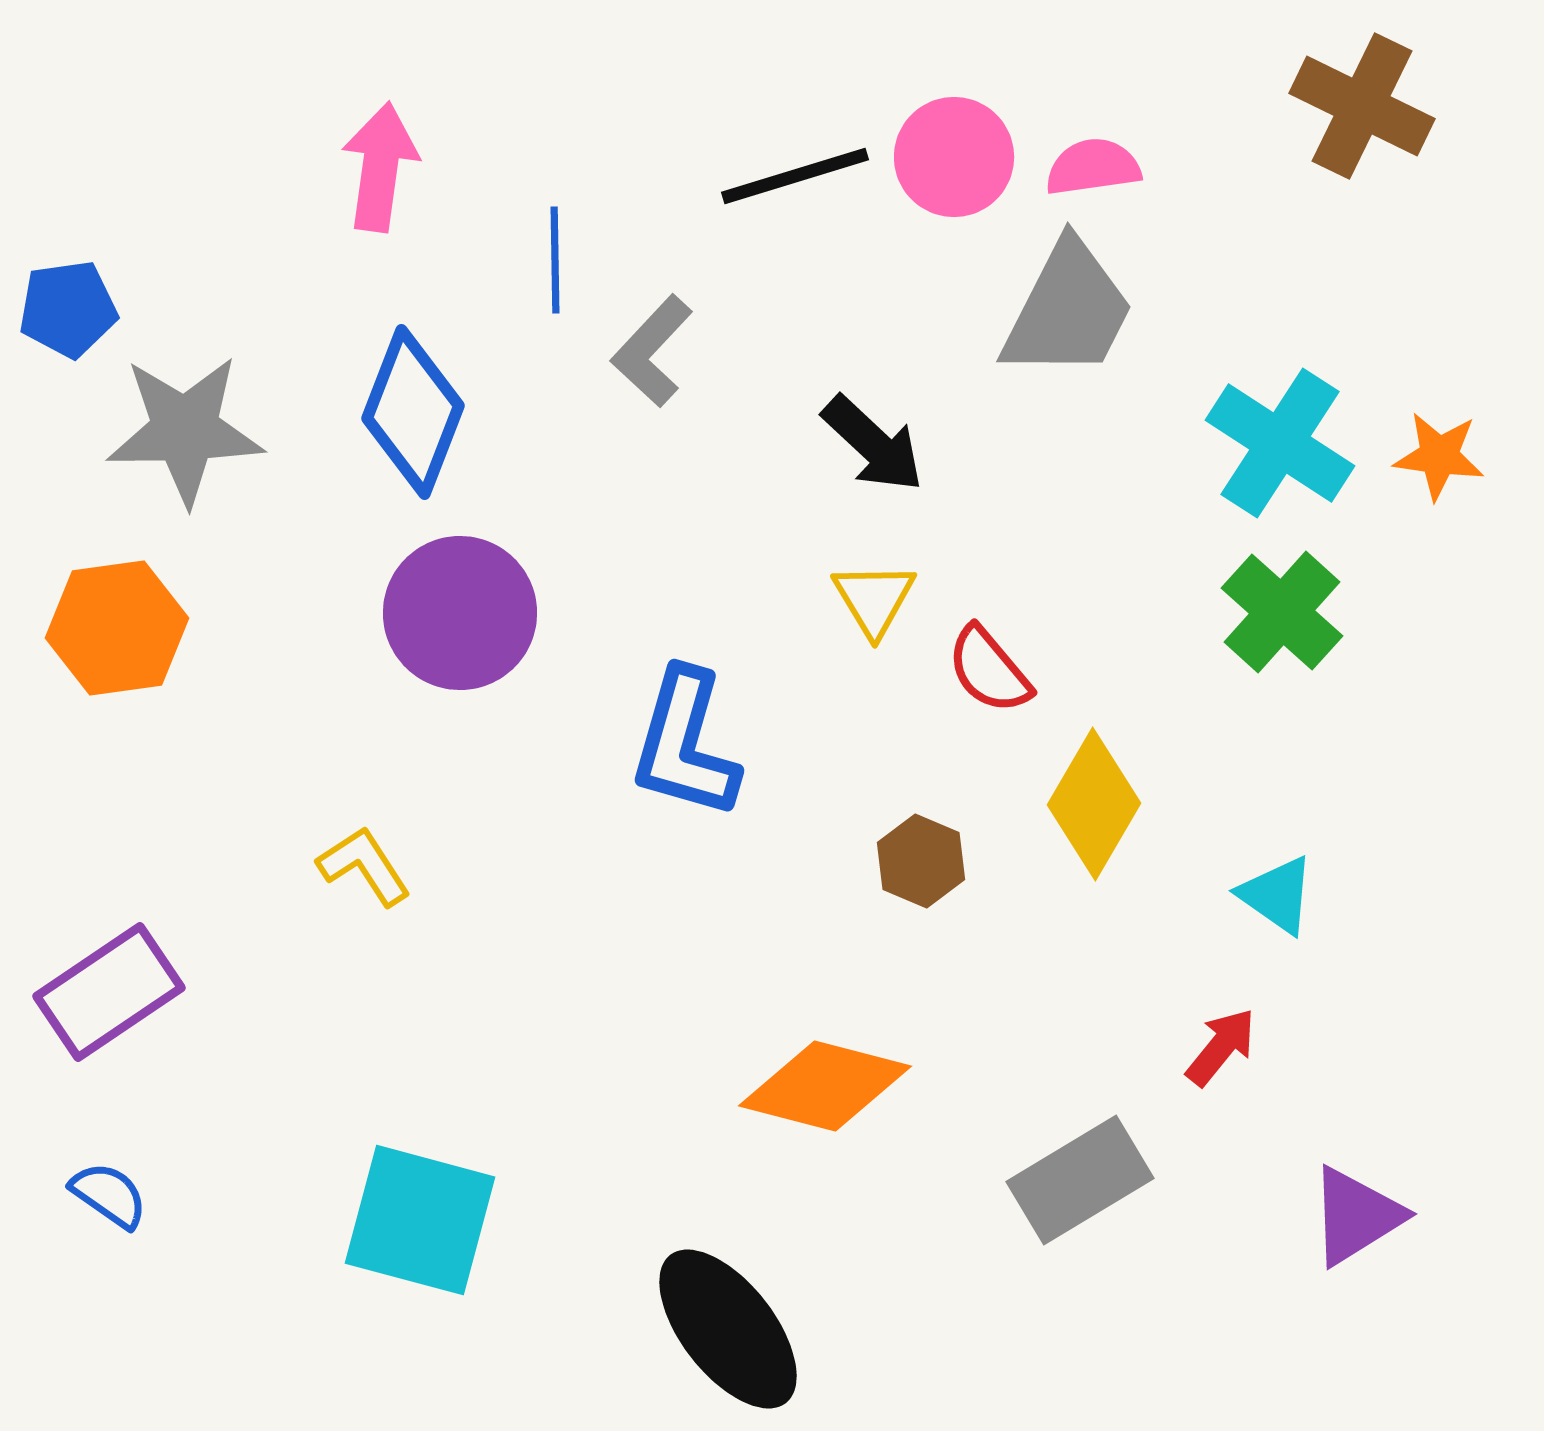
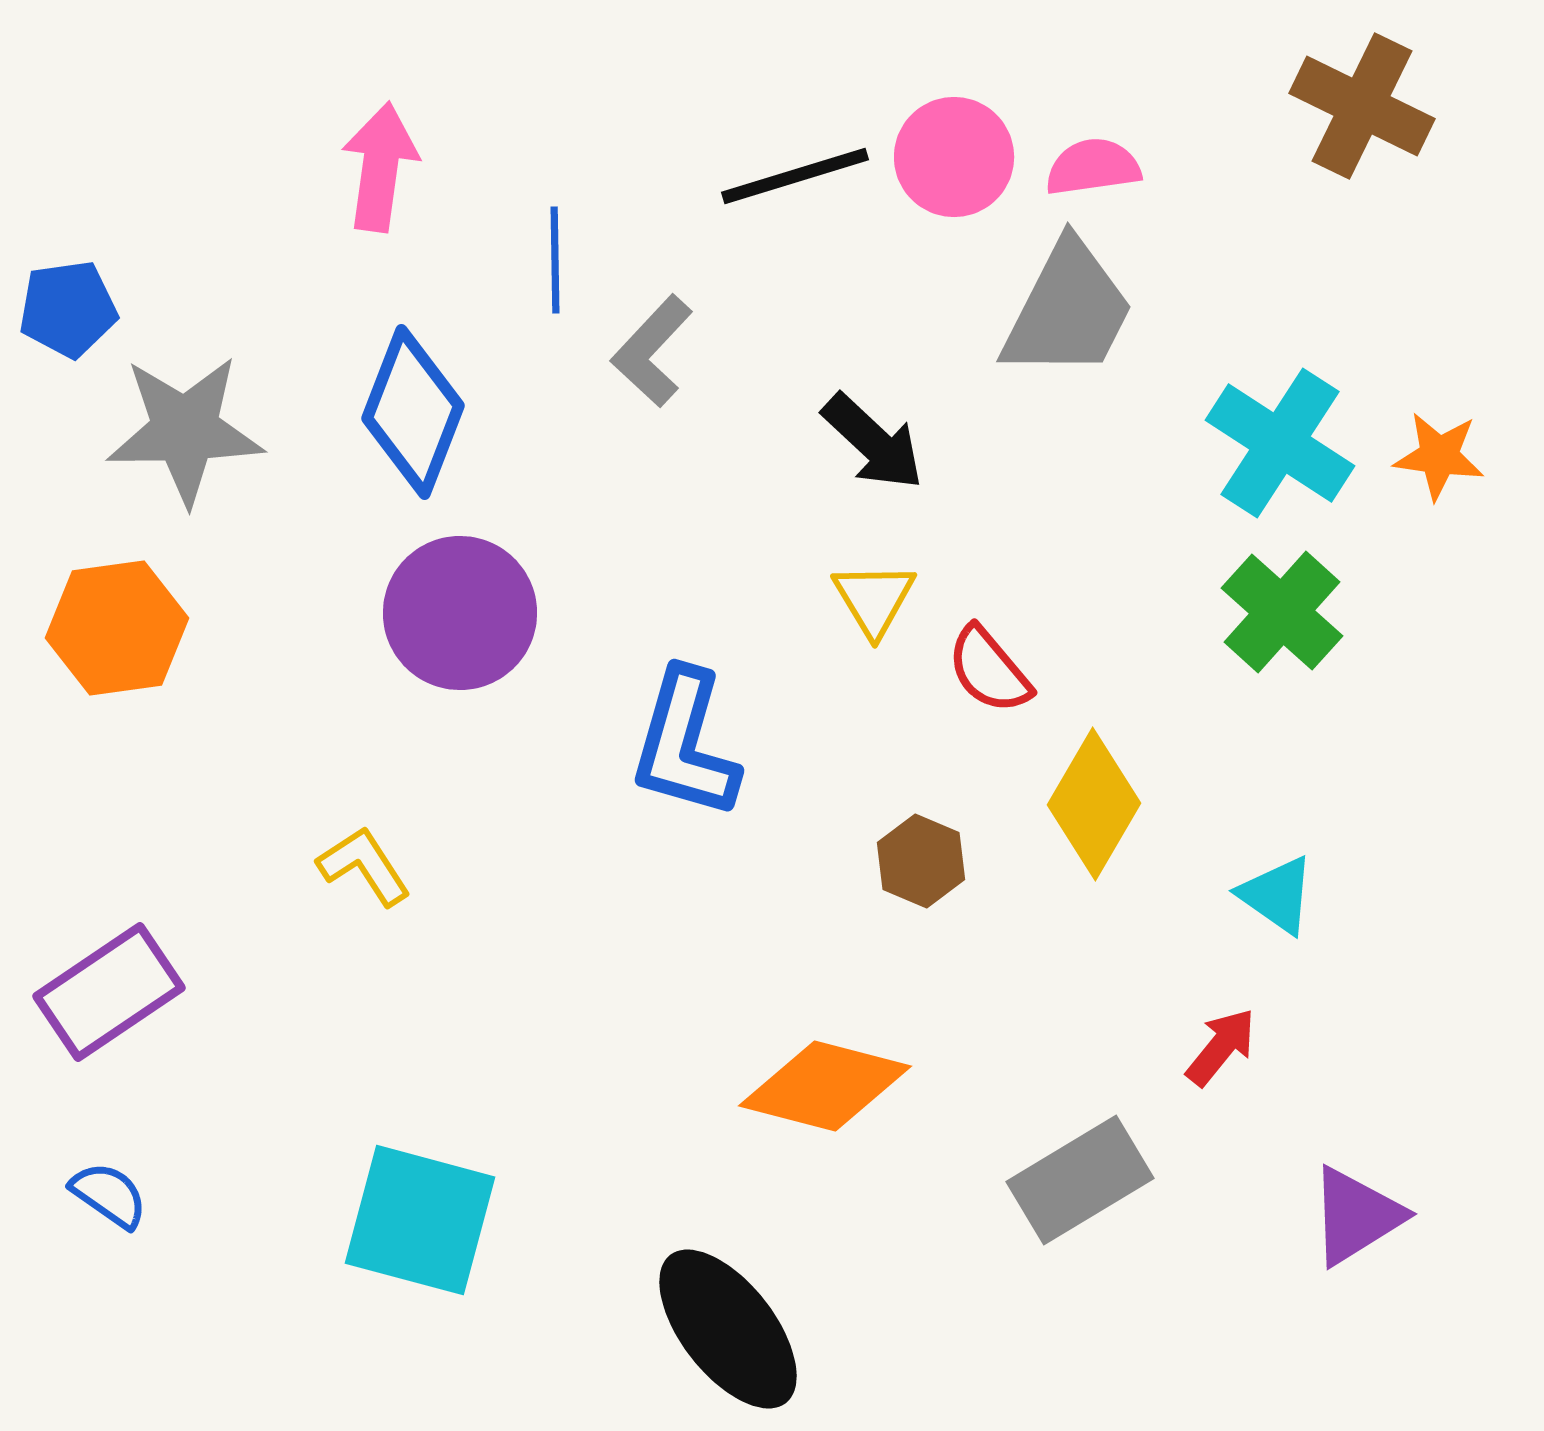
black arrow: moved 2 px up
